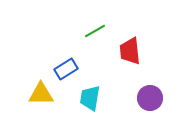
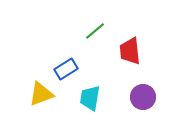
green line: rotated 10 degrees counterclockwise
yellow triangle: rotated 20 degrees counterclockwise
purple circle: moved 7 px left, 1 px up
